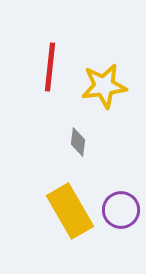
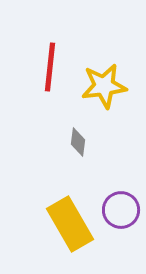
yellow rectangle: moved 13 px down
